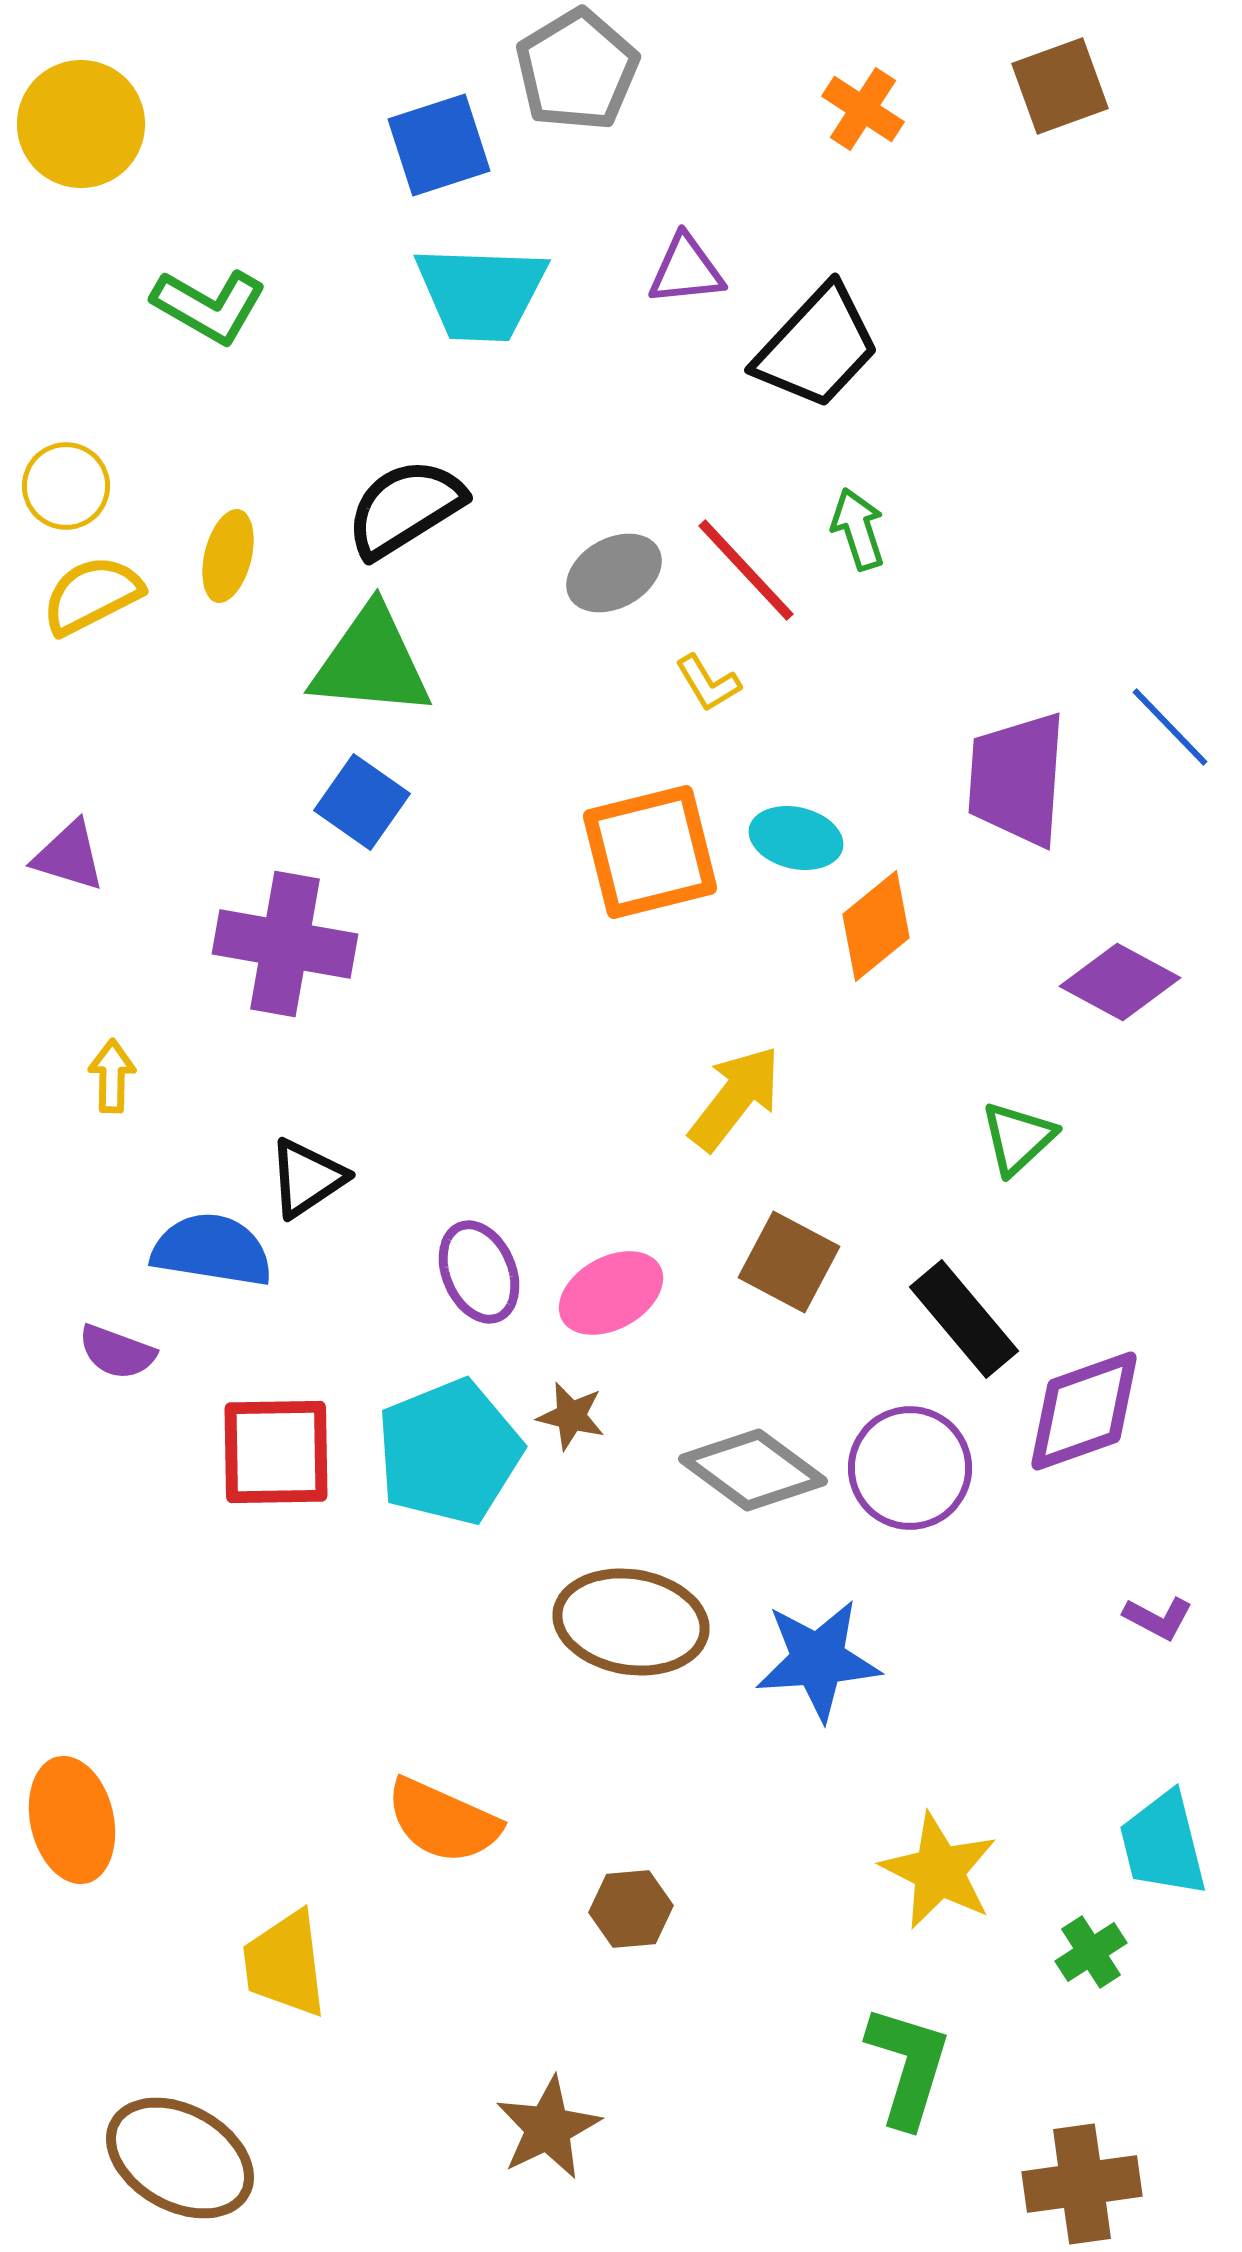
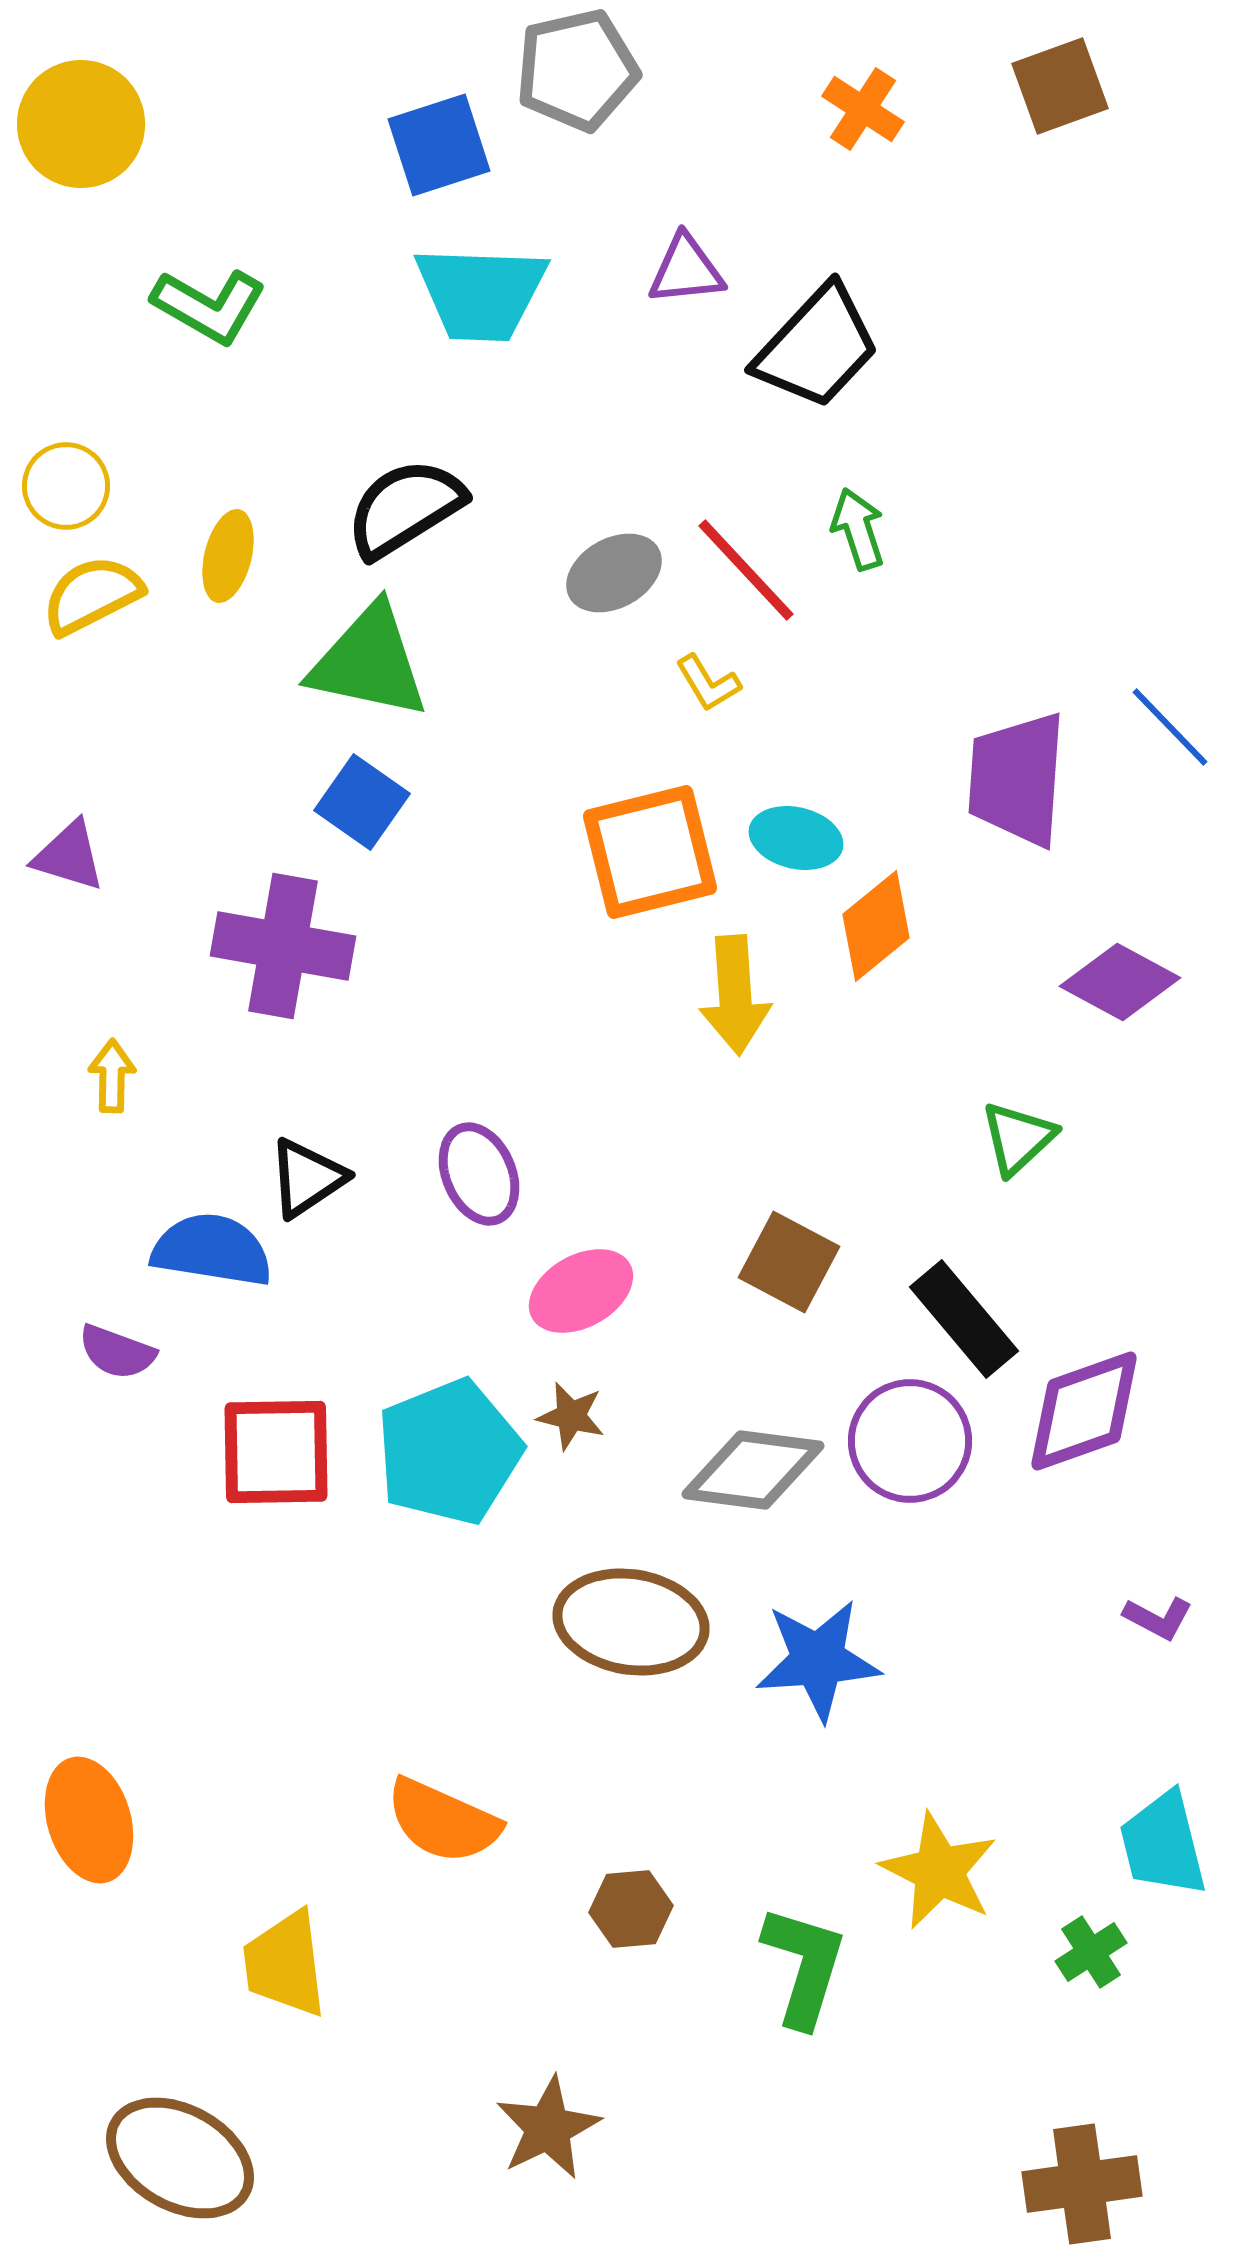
gray pentagon at (577, 70): rotated 18 degrees clockwise
green triangle at (371, 662): moved 2 px left; rotated 7 degrees clockwise
purple cross at (285, 944): moved 2 px left, 2 px down
yellow arrow at (735, 1098): moved 103 px up; rotated 138 degrees clockwise
purple ellipse at (479, 1272): moved 98 px up
pink ellipse at (611, 1293): moved 30 px left, 2 px up
purple circle at (910, 1468): moved 27 px up
gray diamond at (753, 1470): rotated 29 degrees counterclockwise
orange ellipse at (72, 1820): moved 17 px right; rotated 4 degrees counterclockwise
green L-shape at (908, 2066): moved 104 px left, 100 px up
